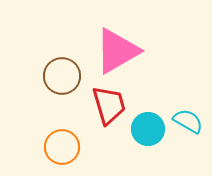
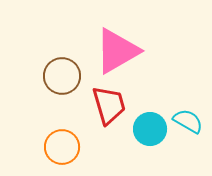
cyan circle: moved 2 px right
